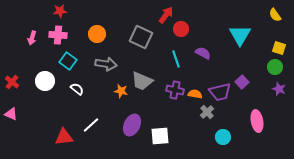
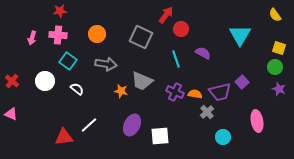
red cross: moved 1 px up
purple cross: moved 2 px down; rotated 12 degrees clockwise
white line: moved 2 px left
